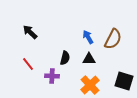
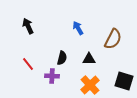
black arrow: moved 2 px left, 6 px up; rotated 21 degrees clockwise
blue arrow: moved 10 px left, 9 px up
black semicircle: moved 3 px left
